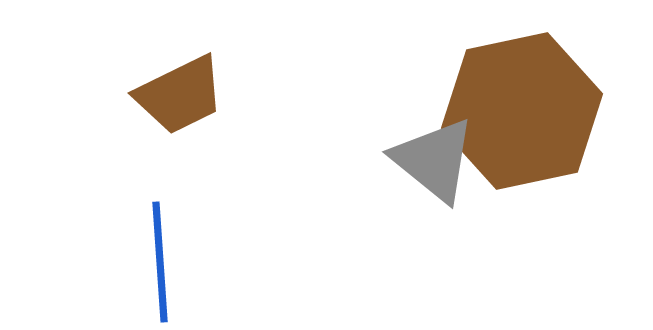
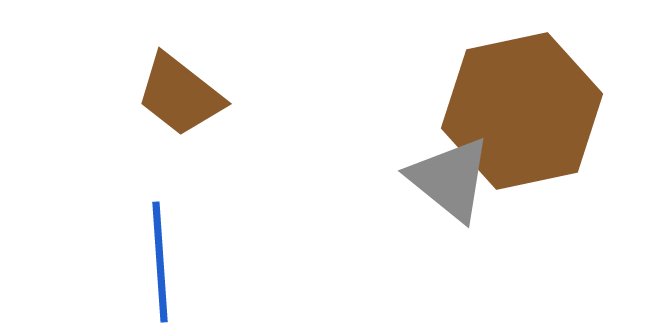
brown trapezoid: rotated 64 degrees clockwise
gray triangle: moved 16 px right, 19 px down
